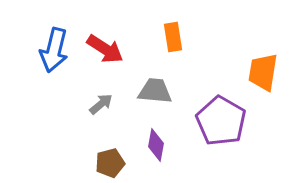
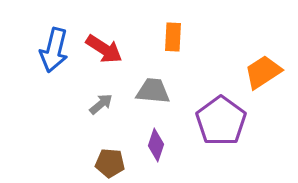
orange rectangle: rotated 12 degrees clockwise
red arrow: moved 1 px left
orange trapezoid: rotated 48 degrees clockwise
gray trapezoid: moved 2 px left
purple pentagon: rotated 6 degrees clockwise
purple diamond: rotated 8 degrees clockwise
brown pentagon: rotated 20 degrees clockwise
